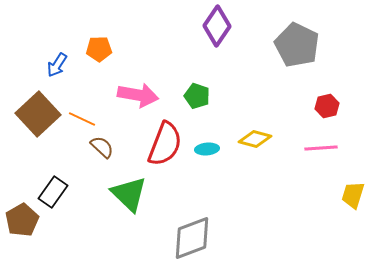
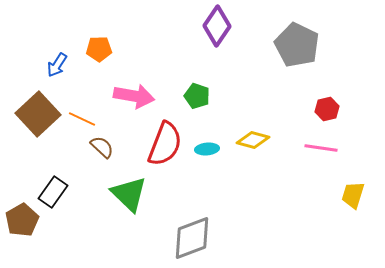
pink arrow: moved 4 px left, 1 px down
red hexagon: moved 3 px down
yellow diamond: moved 2 px left, 1 px down
pink line: rotated 12 degrees clockwise
